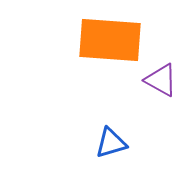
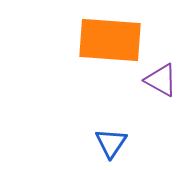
blue triangle: rotated 40 degrees counterclockwise
